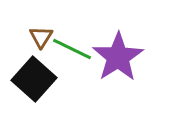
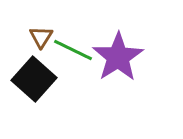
green line: moved 1 px right, 1 px down
